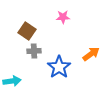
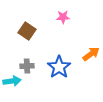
gray cross: moved 7 px left, 15 px down
